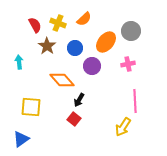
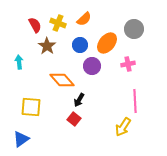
gray circle: moved 3 px right, 2 px up
orange ellipse: moved 1 px right, 1 px down
blue circle: moved 5 px right, 3 px up
